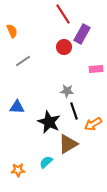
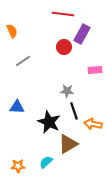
red line: rotated 50 degrees counterclockwise
pink rectangle: moved 1 px left, 1 px down
orange arrow: rotated 42 degrees clockwise
orange star: moved 4 px up
